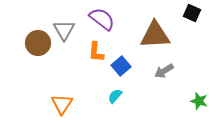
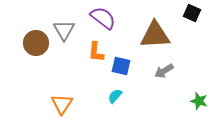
purple semicircle: moved 1 px right, 1 px up
brown circle: moved 2 px left
blue square: rotated 36 degrees counterclockwise
